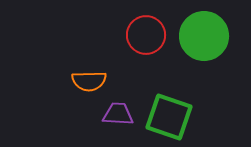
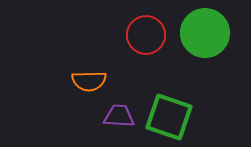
green circle: moved 1 px right, 3 px up
purple trapezoid: moved 1 px right, 2 px down
